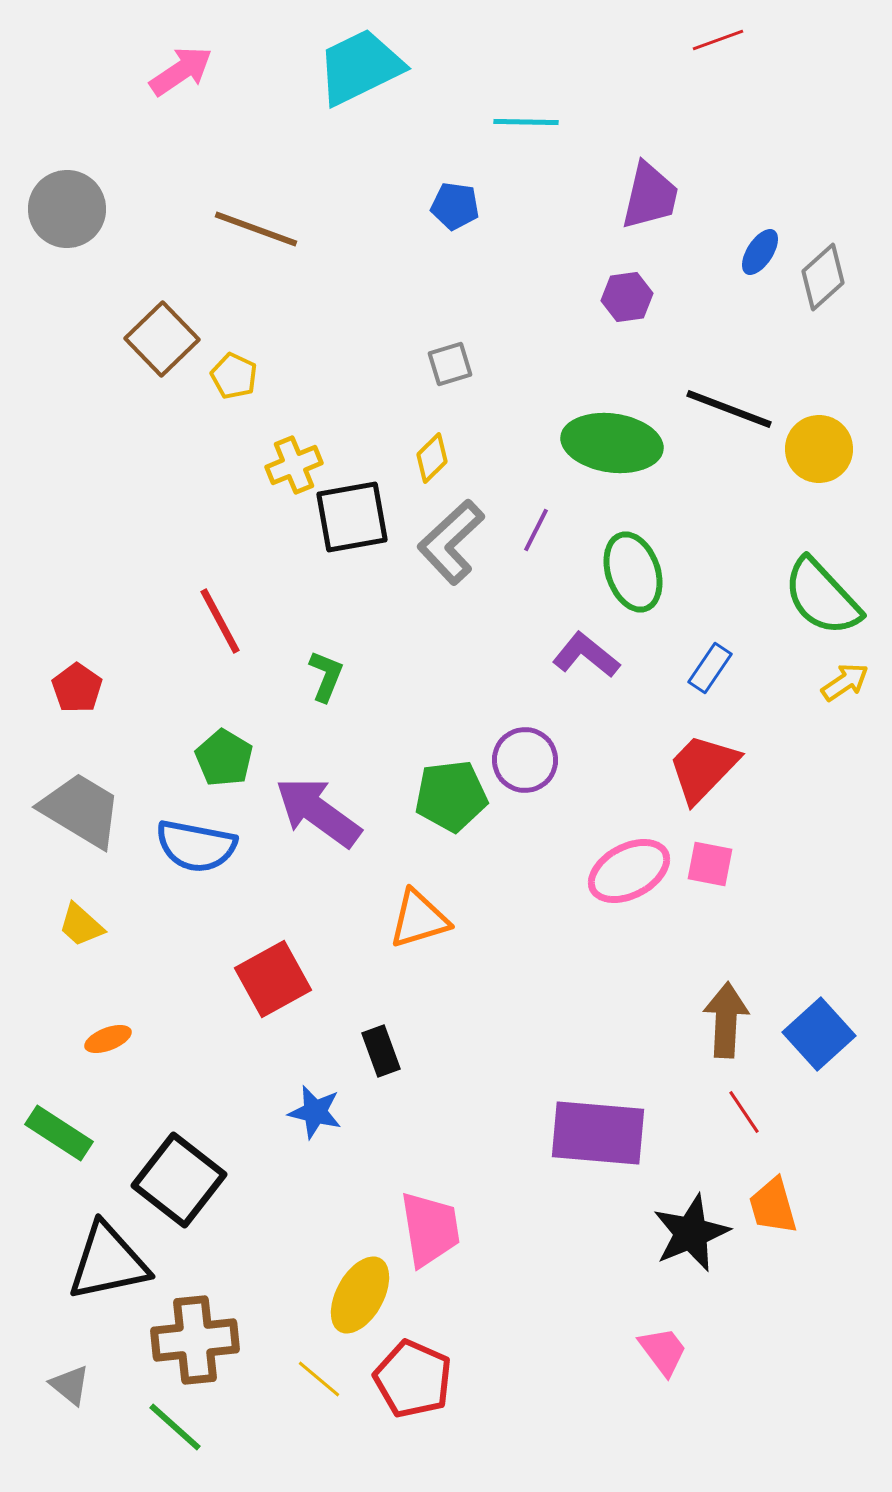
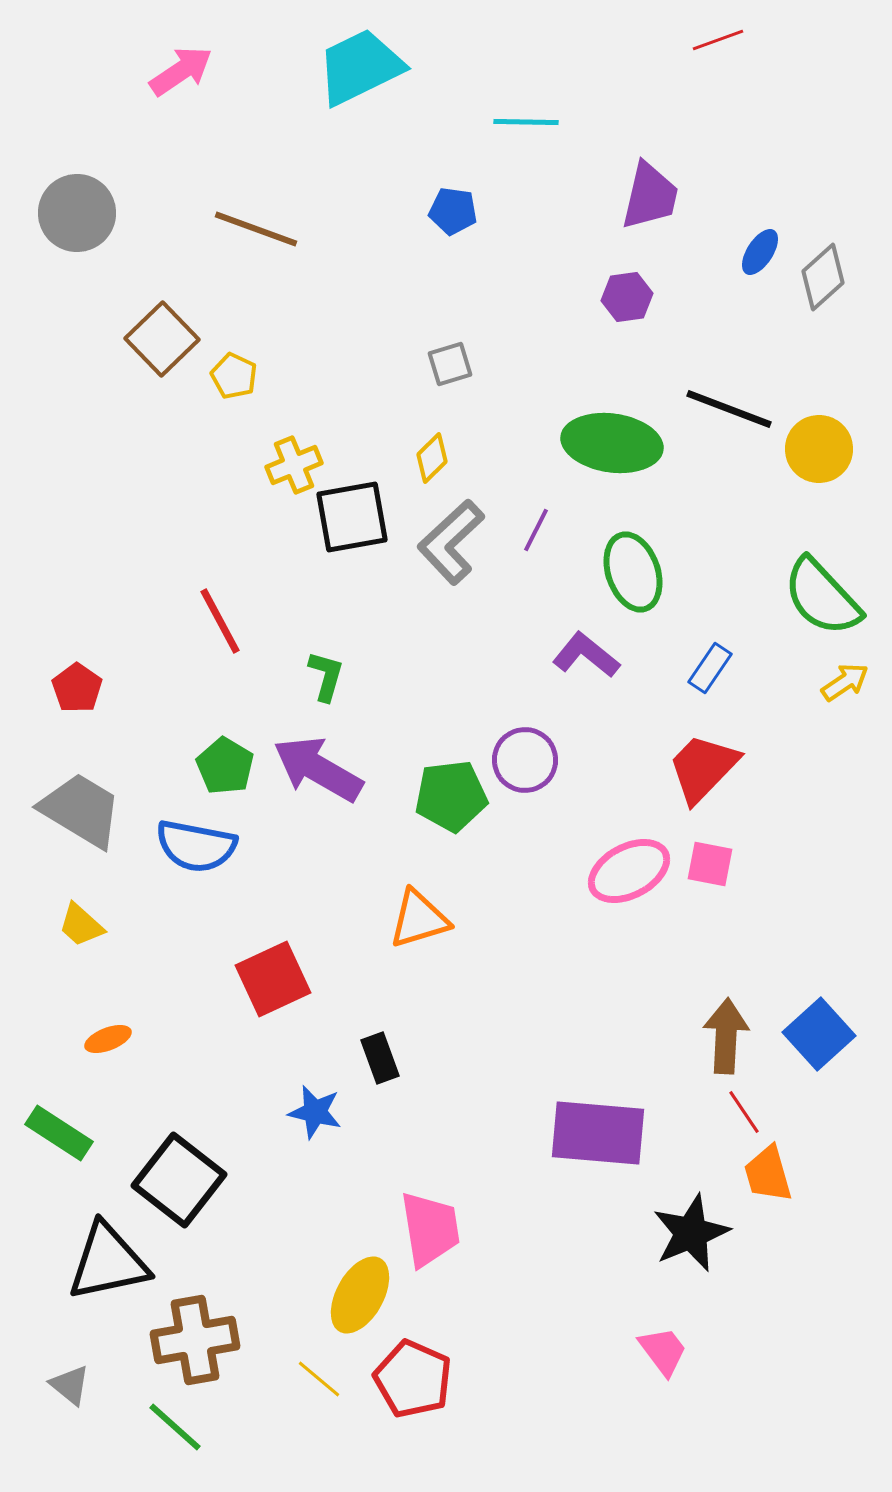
blue pentagon at (455, 206): moved 2 px left, 5 px down
gray circle at (67, 209): moved 10 px right, 4 px down
green L-shape at (326, 676): rotated 6 degrees counterclockwise
green pentagon at (224, 758): moved 1 px right, 8 px down
purple arrow at (318, 812): moved 43 px up; rotated 6 degrees counterclockwise
red square at (273, 979): rotated 4 degrees clockwise
brown arrow at (726, 1020): moved 16 px down
black rectangle at (381, 1051): moved 1 px left, 7 px down
orange trapezoid at (773, 1206): moved 5 px left, 32 px up
brown cross at (195, 1340): rotated 4 degrees counterclockwise
